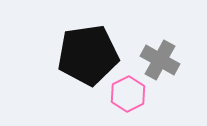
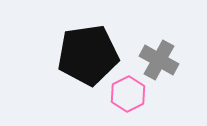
gray cross: moved 1 px left
